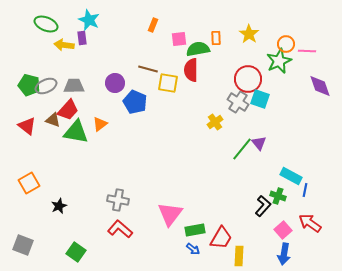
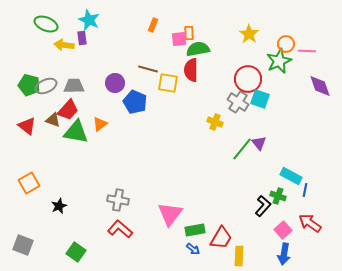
orange rectangle at (216, 38): moved 27 px left, 5 px up
yellow cross at (215, 122): rotated 35 degrees counterclockwise
